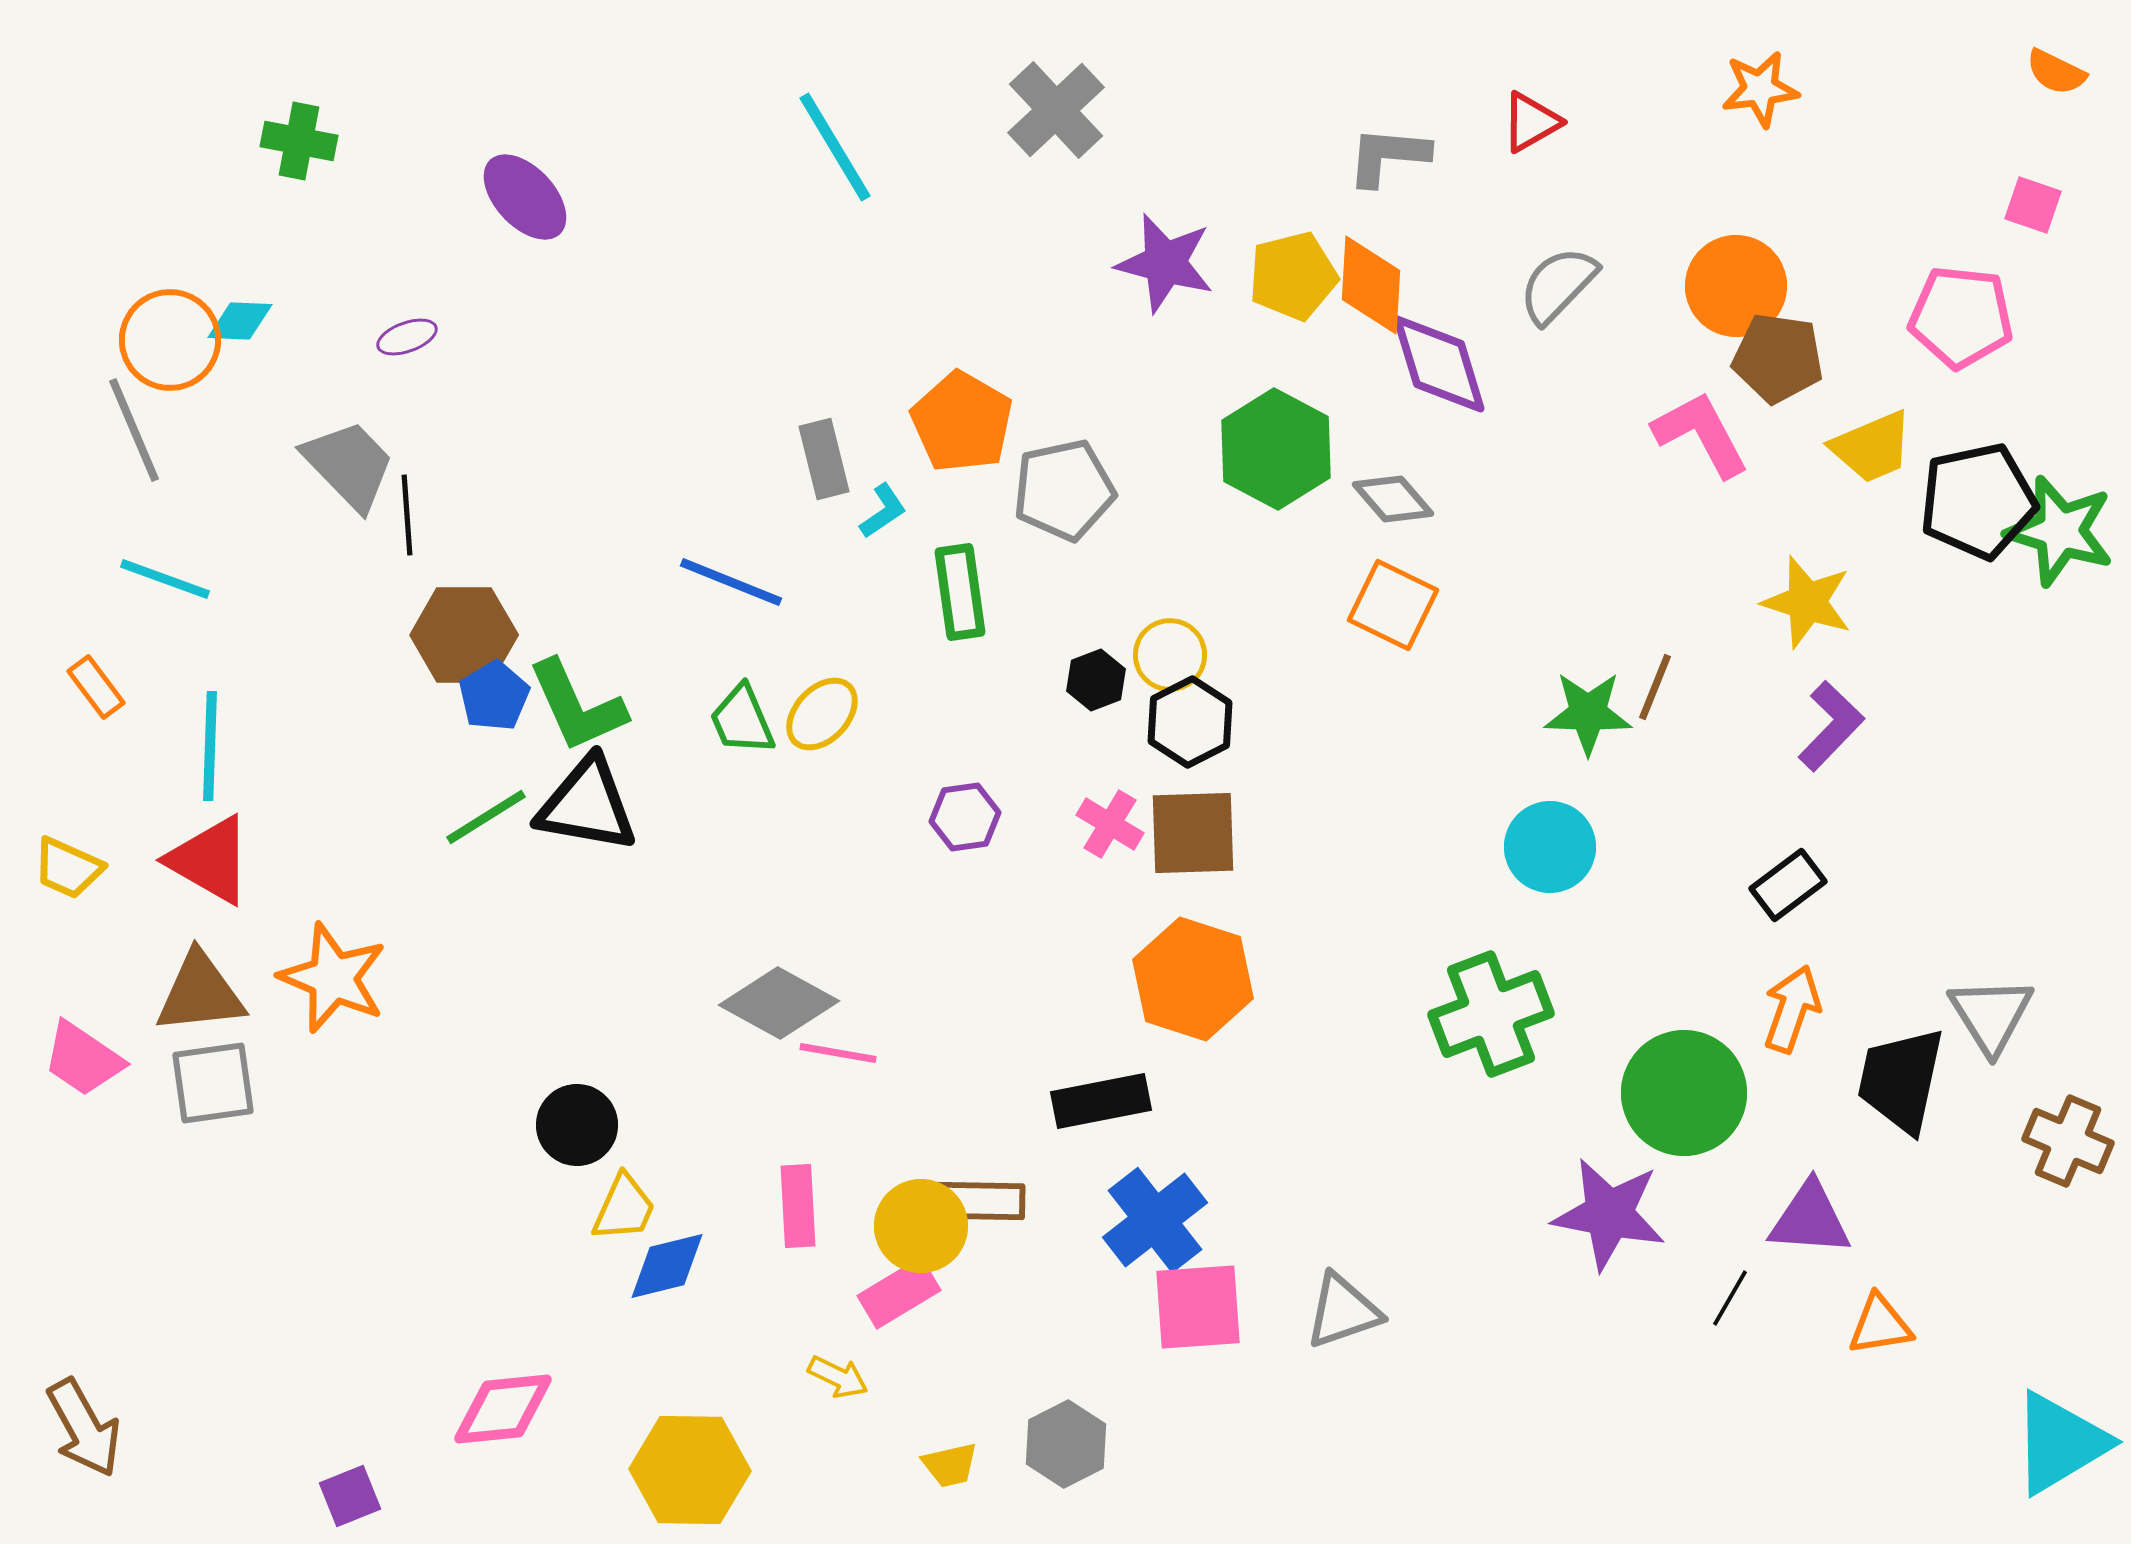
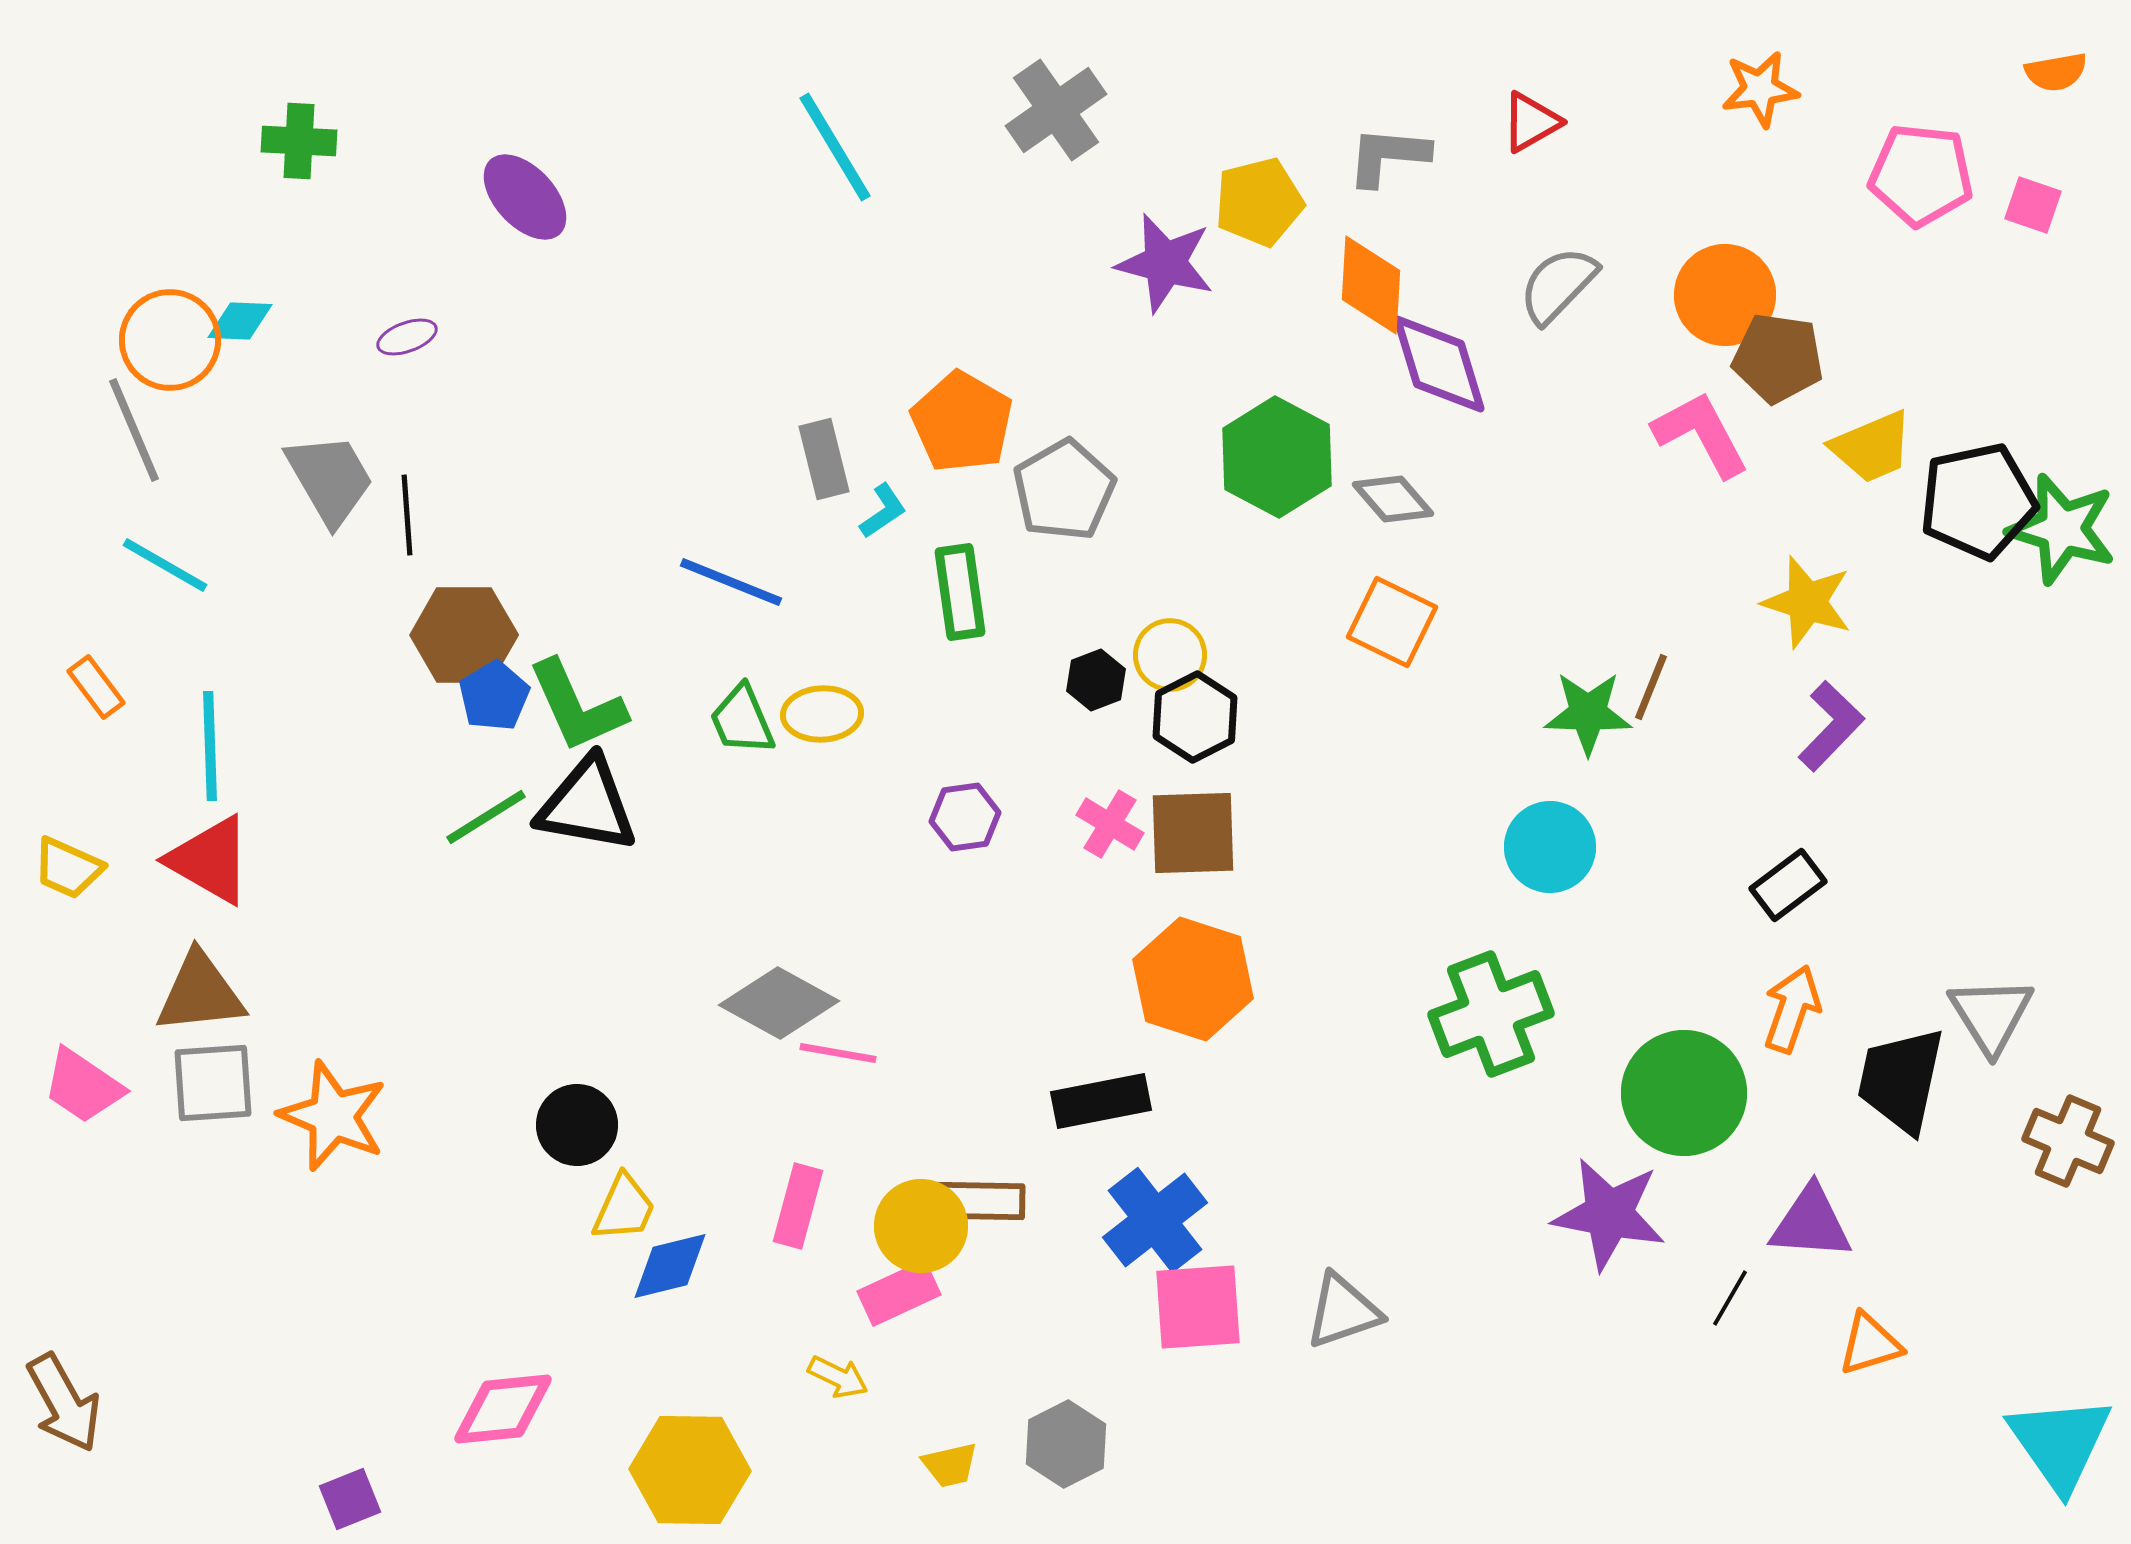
orange semicircle at (2056, 72): rotated 36 degrees counterclockwise
gray cross at (1056, 110): rotated 8 degrees clockwise
green cross at (299, 141): rotated 8 degrees counterclockwise
yellow pentagon at (1293, 276): moved 34 px left, 74 px up
orange circle at (1736, 286): moved 11 px left, 9 px down
pink pentagon at (1961, 317): moved 40 px left, 142 px up
green hexagon at (1276, 449): moved 1 px right, 8 px down
gray trapezoid at (349, 465): moved 19 px left, 14 px down; rotated 14 degrees clockwise
gray pentagon at (1064, 490): rotated 18 degrees counterclockwise
green star at (2060, 531): moved 2 px right, 2 px up
cyan line at (165, 579): moved 14 px up; rotated 10 degrees clockwise
orange square at (1393, 605): moved 1 px left, 17 px down
brown line at (1655, 687): moved 4 px left
yellow ellipse at (822, 714): rotated 44 degrees clockwise
black hexagon at (1190, 722): moved 5 px right, 5 px up
cyan line at (210, 746): rotated 4 degrees counterclockwise
orange star at (333, 978): moved 138 px down
pink trapezoid at (83, 1059): moved 27 px down
gray square at (213, 1083): rotated 4 degrees clockwise
pink rectangle at (798, 1206): rotated 18 degrees clockwise
purple triangle at (1810, 1219): moved 1 px right, 4 px down
blue diamond at (667, 1266): moved 3 px right
pink rectangle at (899, 1293): rotated 6 degrees clockwise
orange triangle at (1880, 1325): moved 10 px left, 19 px down; rotated 8 degrees counterclockwise
brown arrow at (84, 1428): moved 20 px left, 25 px up
cyan triangle at (2060, 1443): rotated 34 degrees counterclockwise
purple square at (350, 1496): moved 3 px down
